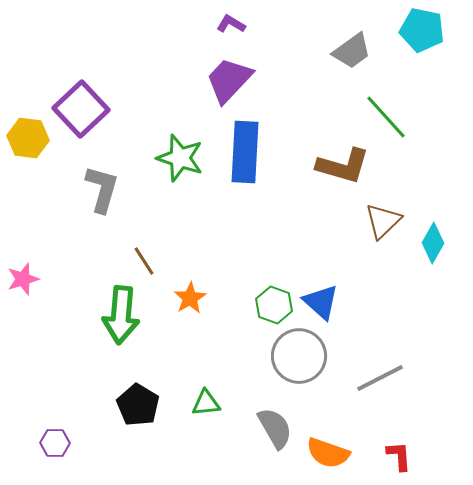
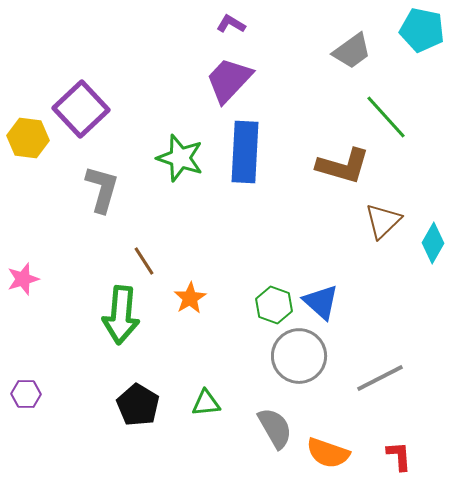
purple hexagon: moved 29 px left, 49 px up
